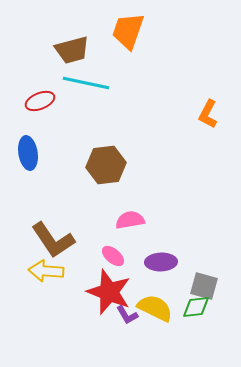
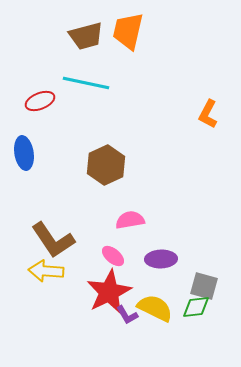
orange trapezoid: rotated 6 degrees counterclockwise
brown trapezoid: moved 14 px right, 14 px up
blue ellipse: moved 4 px left
brown hexagon: rotated 18 degrees counterclockwise
purple ellipse: moved 3 px up
red star: rotated 24 degrees clockwise
